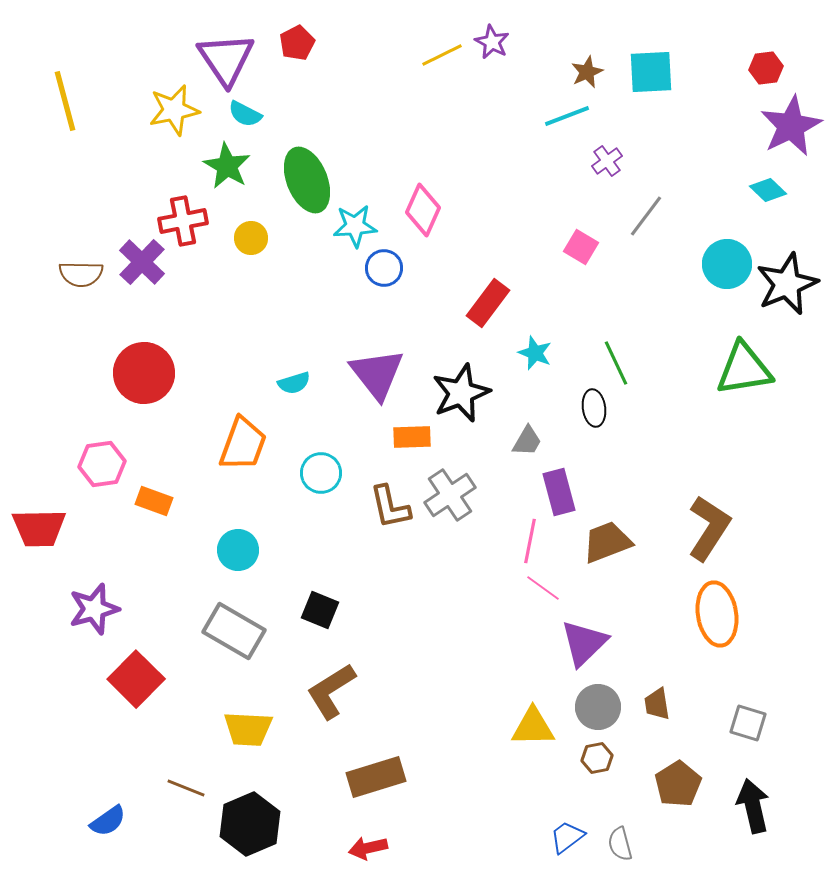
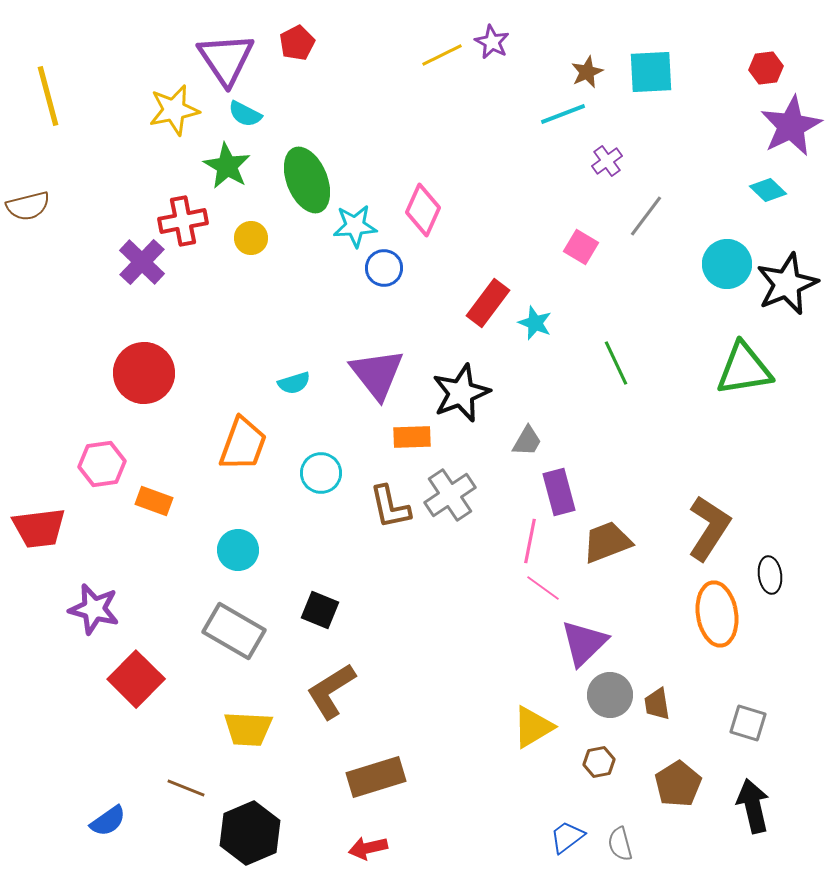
yellow line at (65, 101): moved 17 px left, 5 px up
cyan line at (567, 116): moved 4 px left, 2 px up
brown semicircle at (81, 274): moved 53 px left, 68 px up; rotated 15 degrees counterclockwise
cyan star at (535, 353): moved 30 px up
black ellipse at (594, 408): moved 176 px right, 167 px down
red trapezoid at (39, 528): rotated 6 degrees counterclockwise
purple star at (94, 609): rotated 30 degrees clockwise
gray circle at (598, 707): moved 12 px right, 12 px up
yellow triangle at (533, 727): rotated 30 degrees counterclockwise
brown hexagon at (597, 758): moved 2 px right, 4 px down
black hexagon at (250, 824): moved 9 px down
